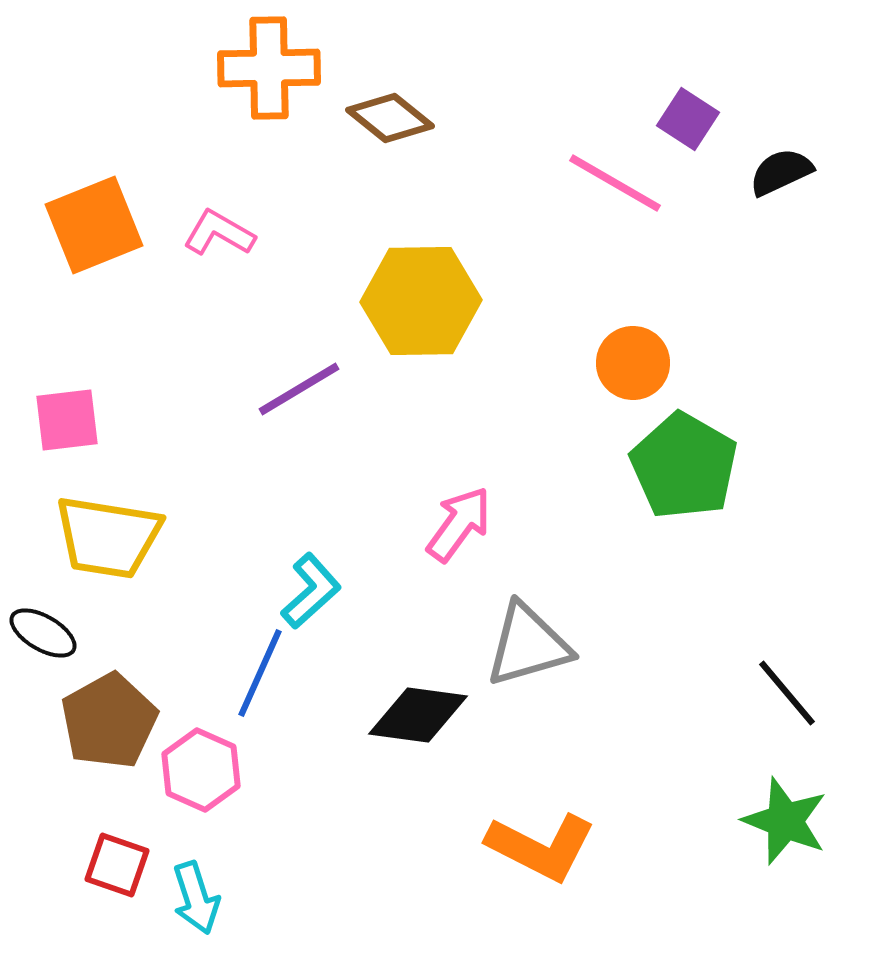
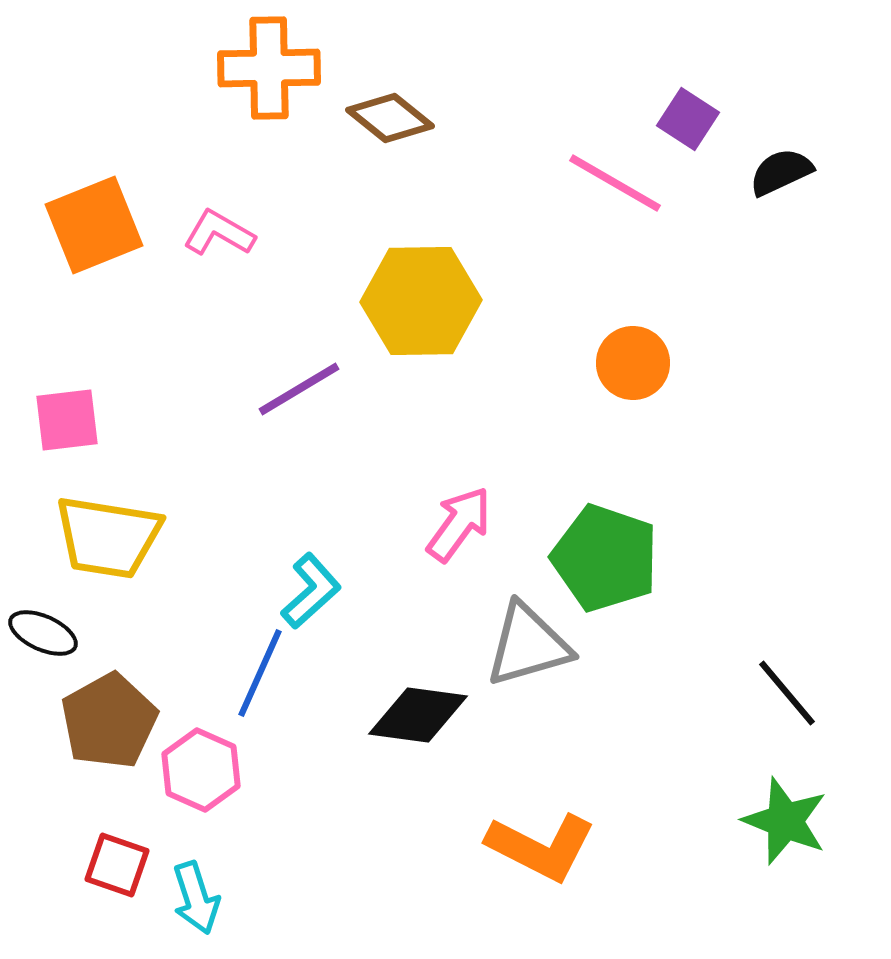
green pentagon: moved 79 px left, 92 px down; rotated 11 degrees counterclockwise
black ellipse: rotated 6 degrees counterclockwise
